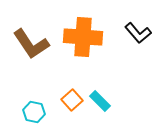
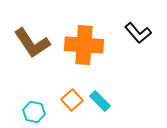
orange cross: moved 1 px right, 8 px down
brown L-shape: moved 1 px right, 1 px up
